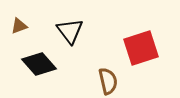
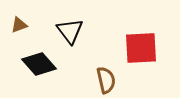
brown triangle: moved 1 px up
red square: rotated 15 degrees clockwise
brown semicircle: moved 2 px left, 1 px up
